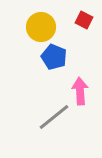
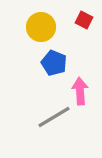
blue pentagon: moved 6 px down
gray line: rotated 8 degrees clockwise
